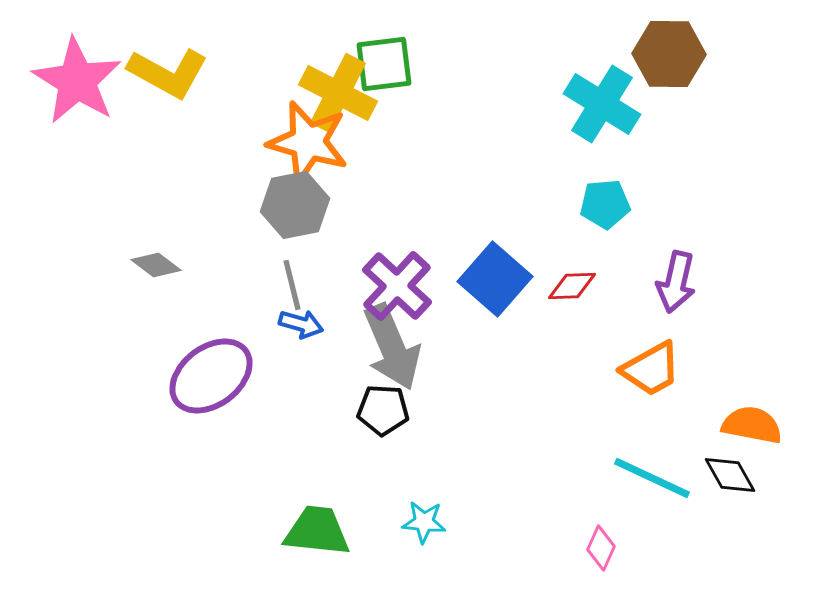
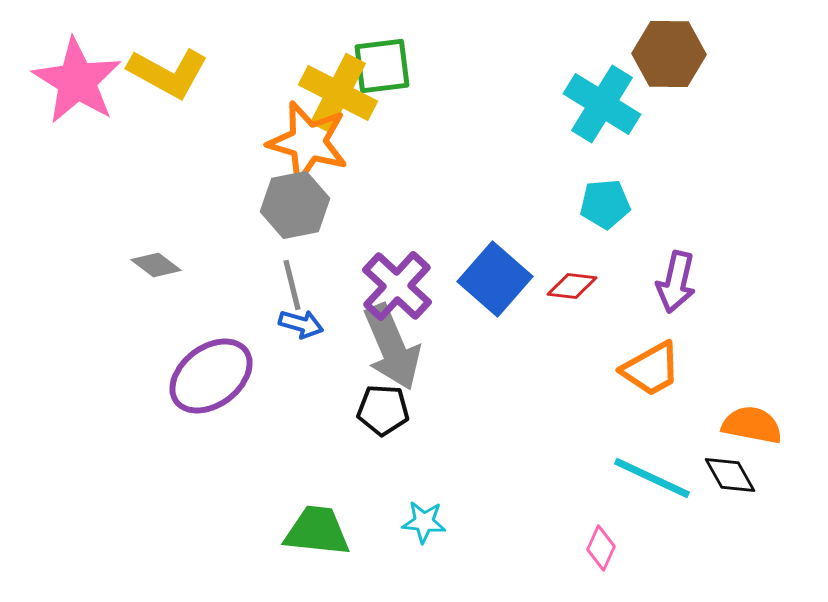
green square: moved 2 px left, 2 px down
red diamond: rotated 9 degrees clockwise
